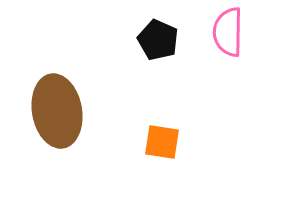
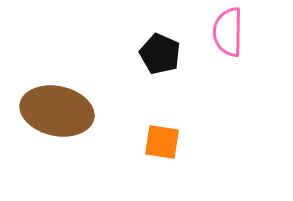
black pentagon: moved 2 px right, 14 px down
brown ellipse: rotated 68 degrees counterclockwise
